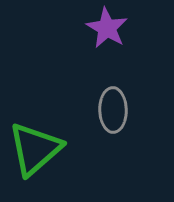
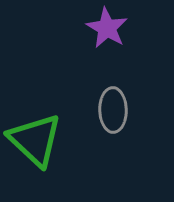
green triangle: moved 9 px up; rotated 36 degrees counterclockwise
